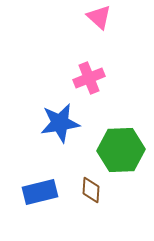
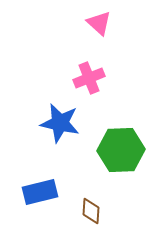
pink triangle: moved 6 px down
blue star: rotated 21 degrees clockwise
brown diamond: moved 21 px down
